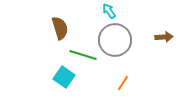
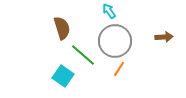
brown semicircle: moved 2 px right
gray circle: moved 1 px down
green line: rotated 24 degrees clockwise
cyan square: moved 1 px left, 1 px up
orange line: moved 4 px left, 14 px up
